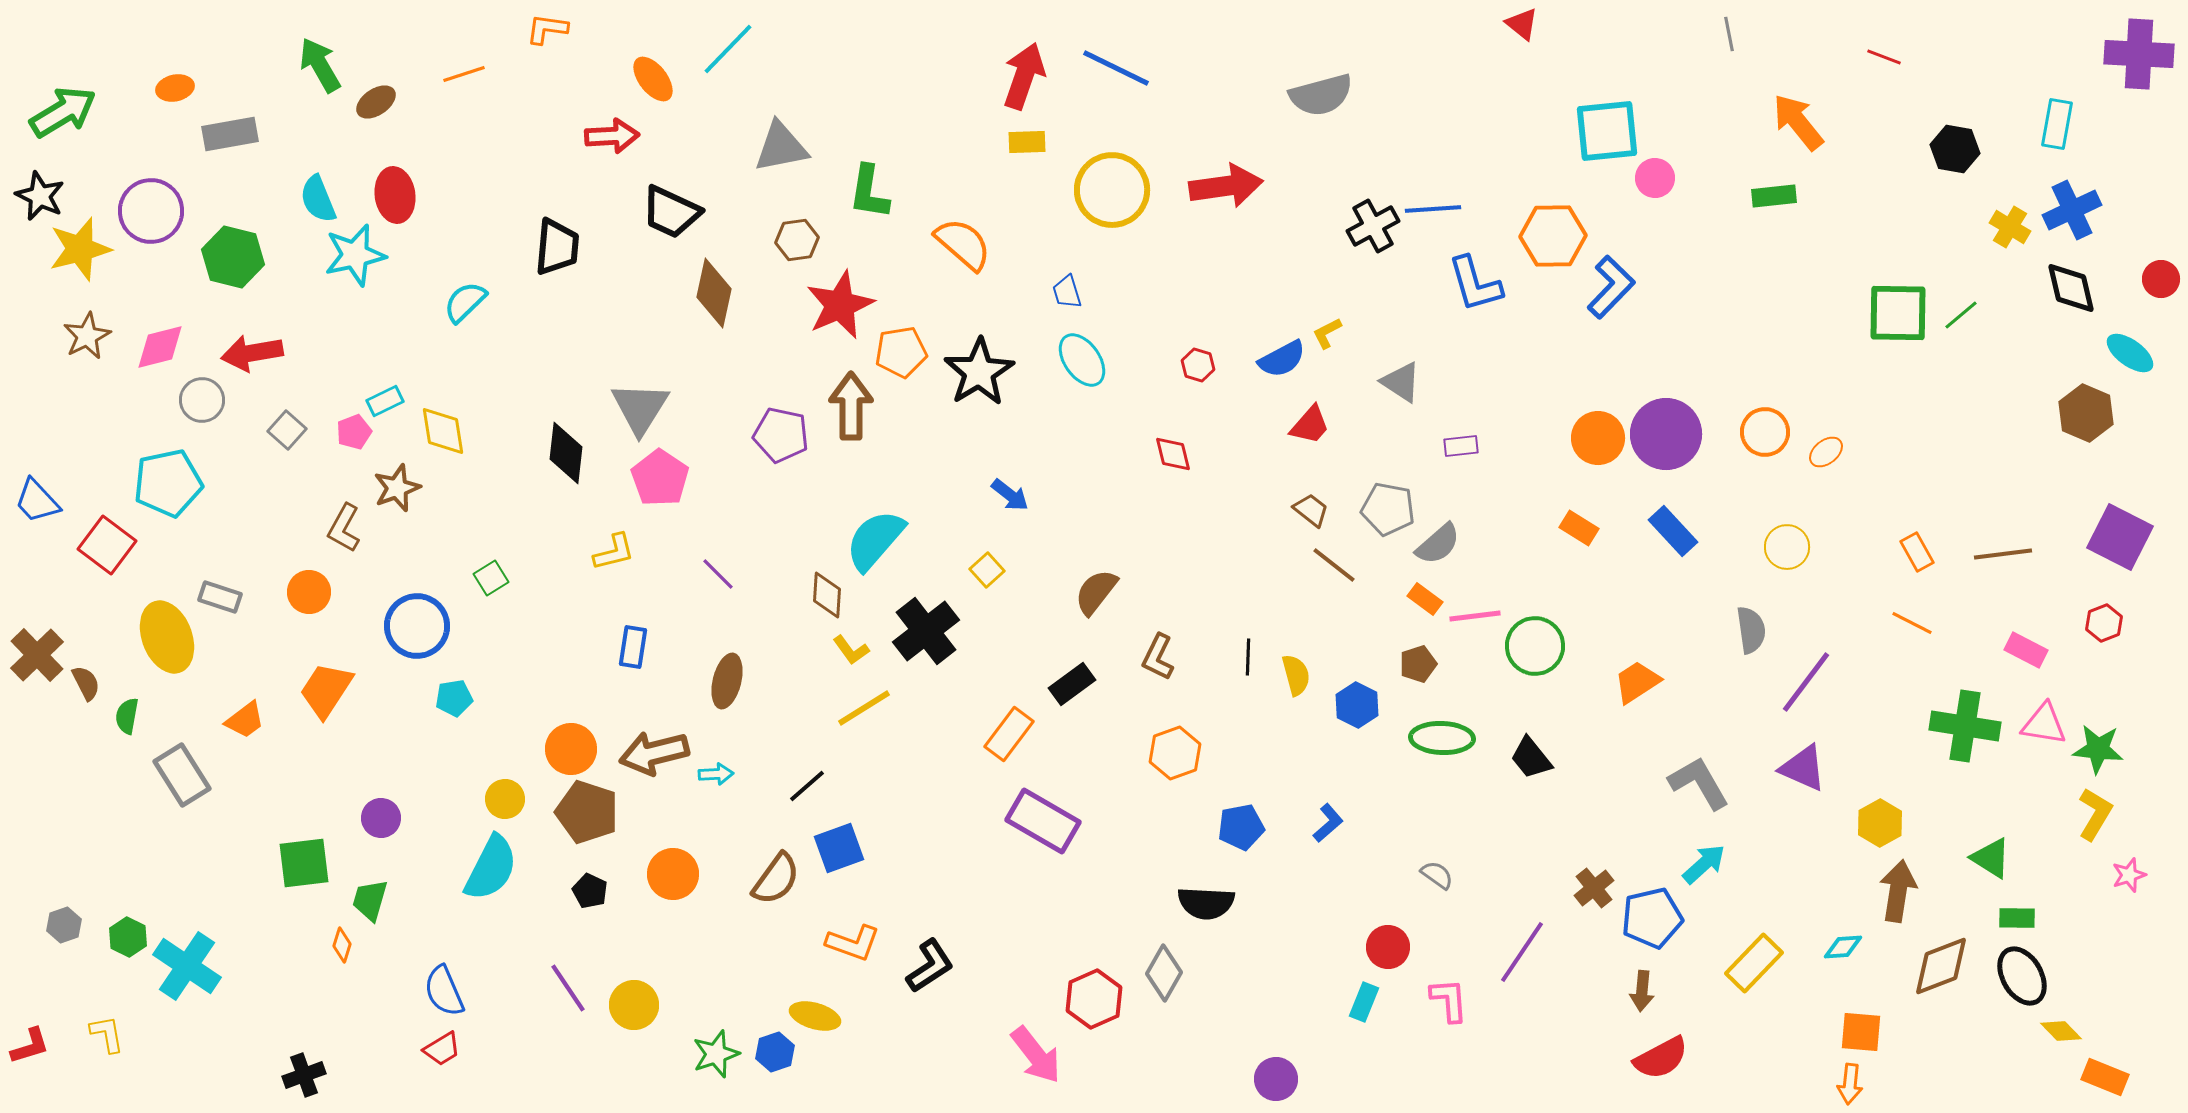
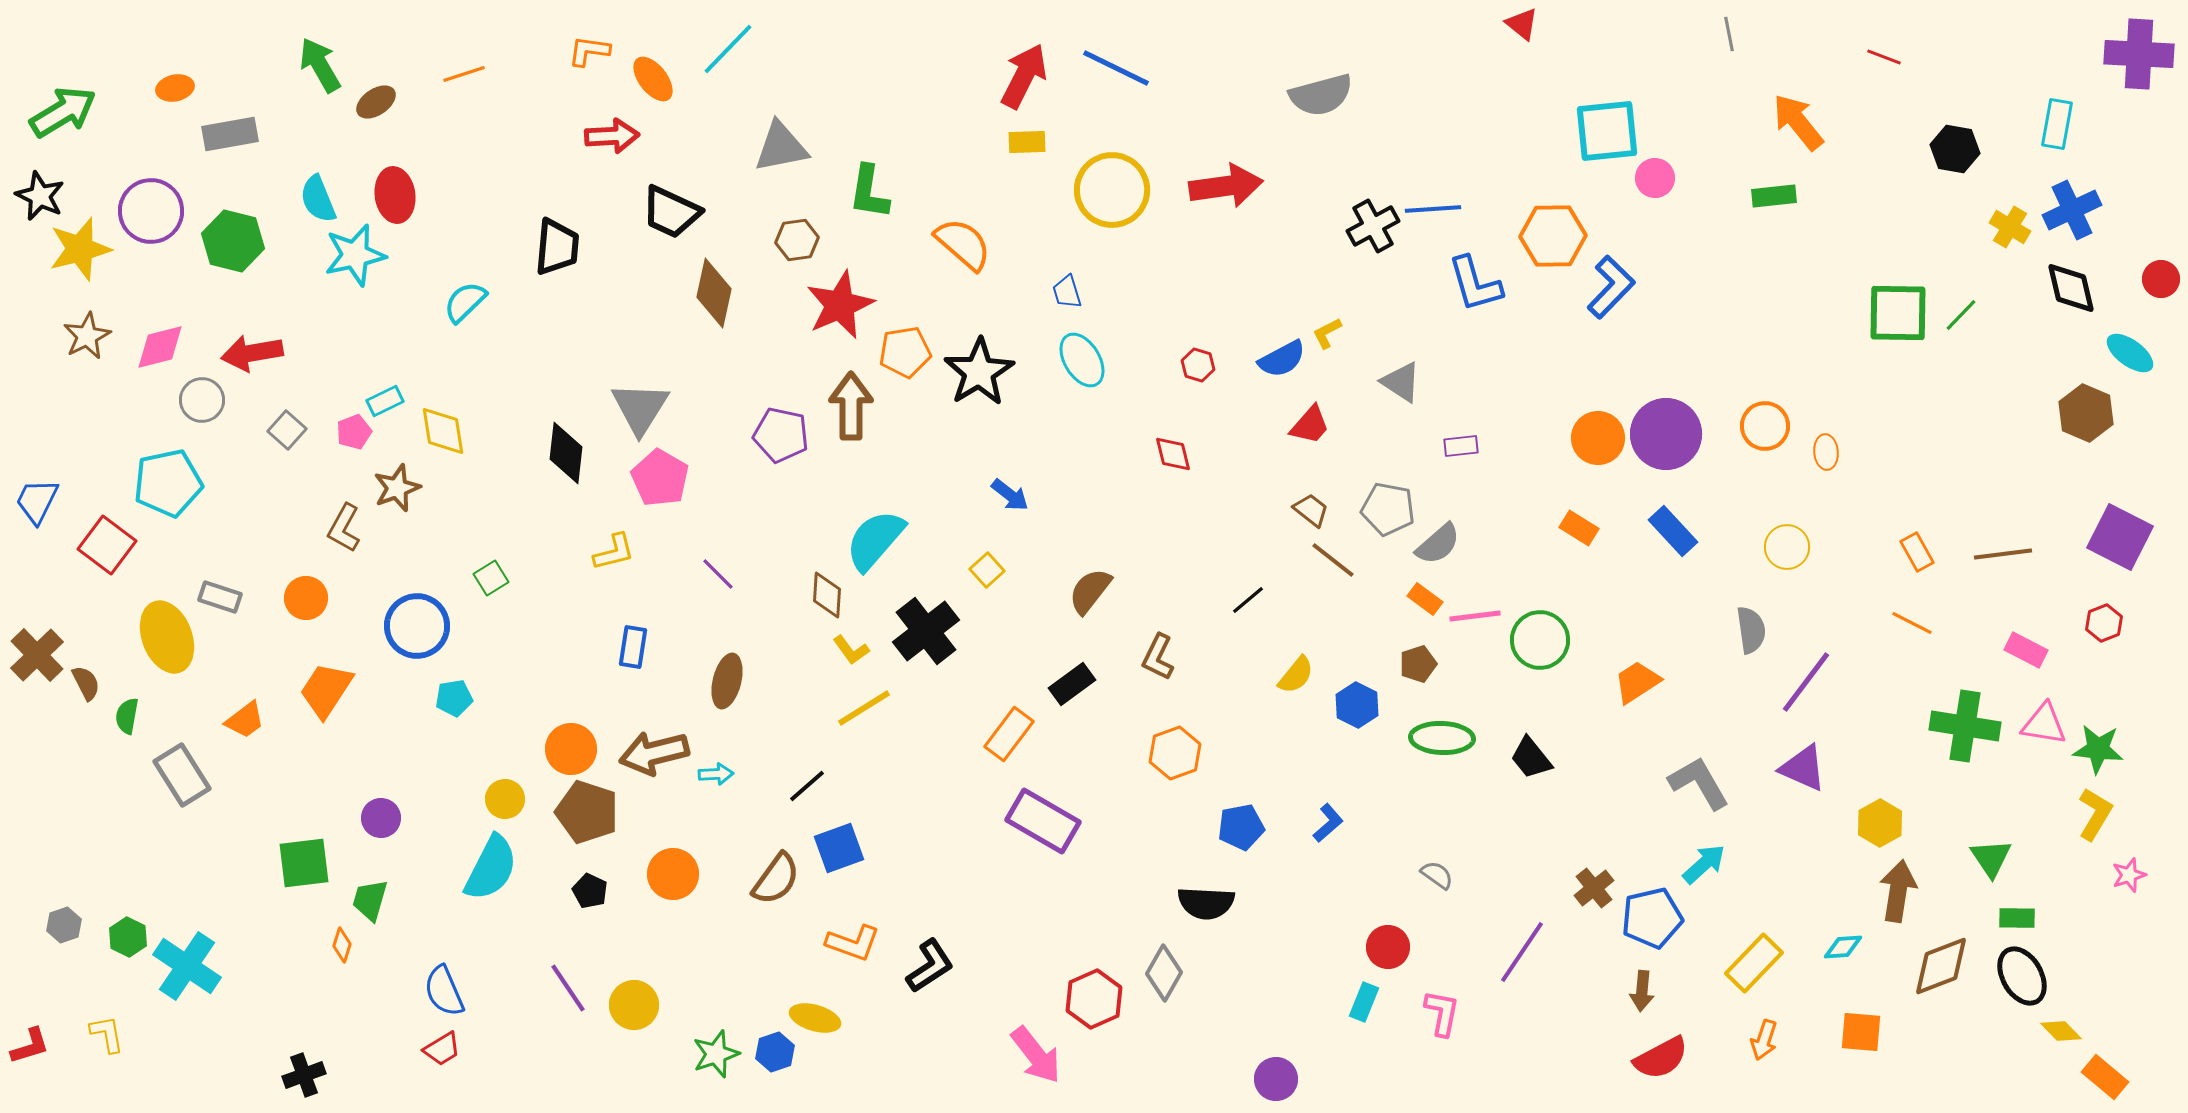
orange L-shape at (547, 29): moved 42 px right, 22 px down
red arrow at (1024, 76): rotated 8 degrees clockwise
green hexagon at (233, 257): moved 16 px up
green line at (1961, 315): rotated 6 degrees counterclockwise
orange pentagon at (901, 352): moved 4 px right
cyan ellipse at (1082, 360): rotated 4 degrees clockwise
orange circle at (1765, 432): moved 6 px up
orange ellipse at (1826, 452): rotated 56 degrees counterclockwise
pink pentagon at (660, 478): rotated 4 degrees counterclockwise
blue trapezoid at (37, 501): rotated 69 degrees clockwise
brown line at (1334, 565): moved 1 px left, 5 px up
orange circle at (309, 592): moved 3 px left, 6 px down
brown semicircle at (1096, 592): moved 6 px left, 1 px up
green circle at (1535, 646): moved 5 px right, 6 px up
black line at (1248, 657): moved 57 px up; rotated 48 degrees clockwise
yellow semicircle at (1296, 675): rotated 54 degrees clockwise
green triangle at (1991, 858): rotated 24 degrees clockwise
pink L-shape at (1449, 1000): moved 7 px left, 13 px down; rotated 15 degrees clockwise
yellow ellipse at (815, 1016): moved 2 px down
orange rectangle at (2105, 1077): rotated 18 degrees clockwise
orange arrow at (1850, 1084): moved 86 px left, 44 px up; rotated 12 degrees clockwise
